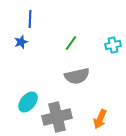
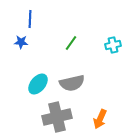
blue star: rotated 24 degrees clockwise
gray semicircle: moved 5 px left, 7 px down
cyan ellipse: moved 10 px right, 18 px up
